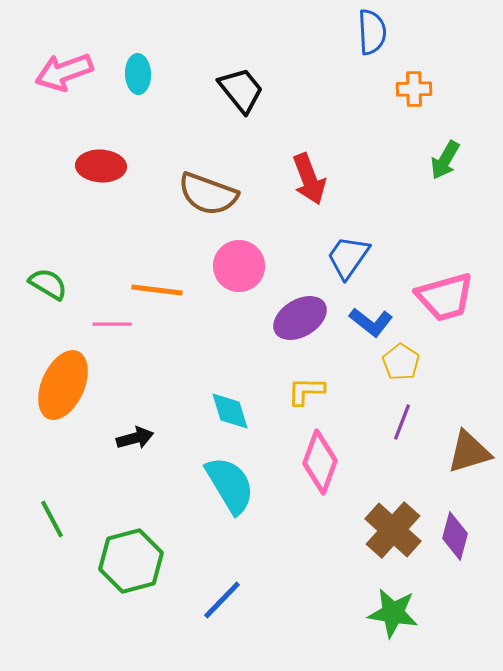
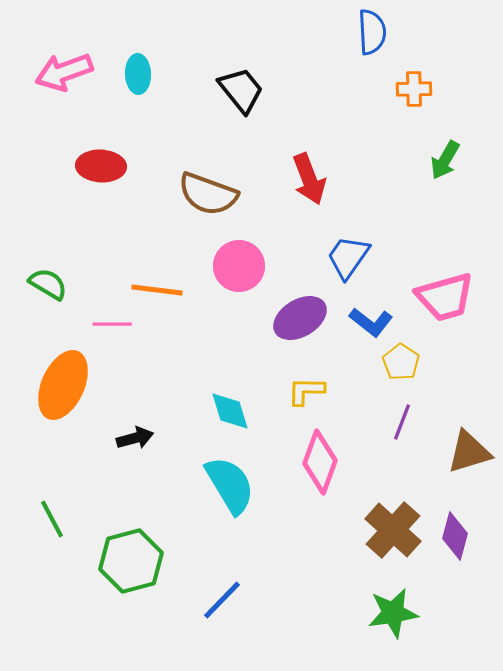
green star: rotated 18 degrees counterclockwise
